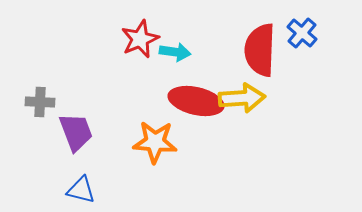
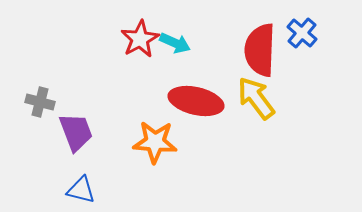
red star: rotated 6 degrees counterclockwise
cyan arrow: moved 9 px up; rotated 16 degrees clockwise
yellow arrow: moved 14 px right; rotated 123 degrees counterclockwise
gray cross: rotated 12 degrees clockwise
